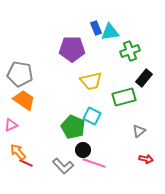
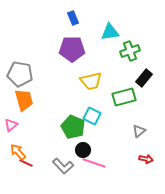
blue rectangle: moved 23 px left, 10 px up
orange trapezoid: rotated 40 degrees clockwise
pink triangle: rotated 16 degrees counterclockwise
